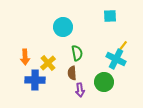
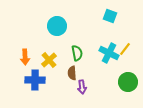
cyan square: rotated 24 degrees clockwise
cyan circle: moved 6 px left, 1 px up
yellow line: moved 3 px right, 2 px down
cyan cross: moved 7 px left, 6 px up
yellow cross: moved 1 px right, 3 px up
green circle: moved 24 px right
purple arrow: moved 2 px right, 3 px up
